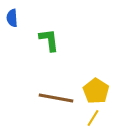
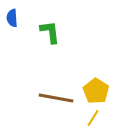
green L-shape: moved 1 px right, 8 px up
